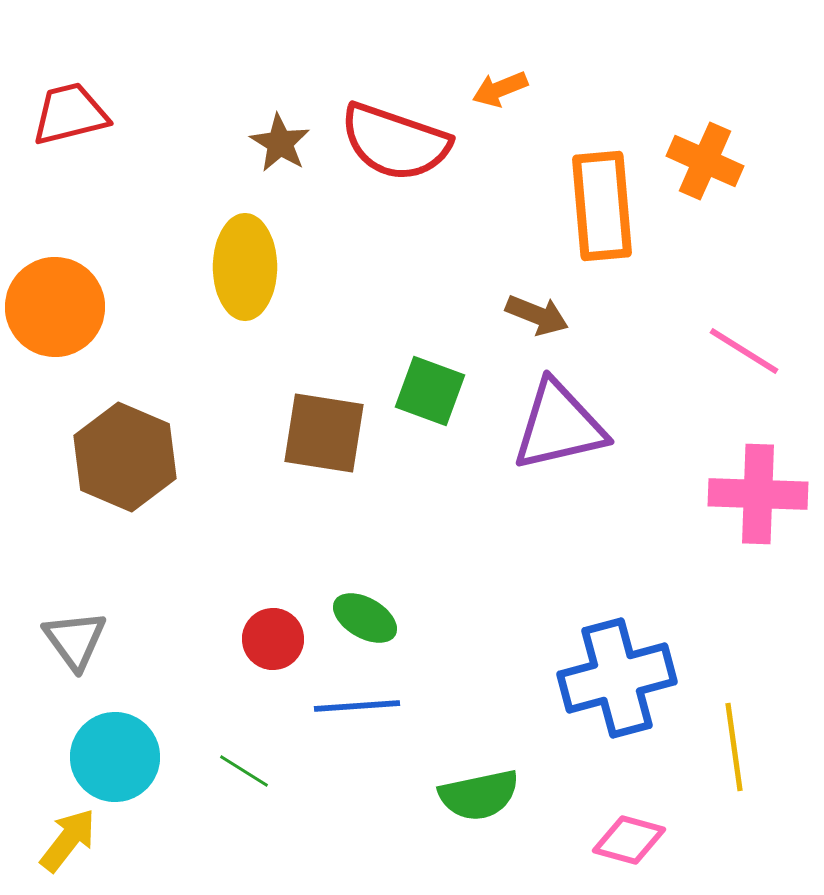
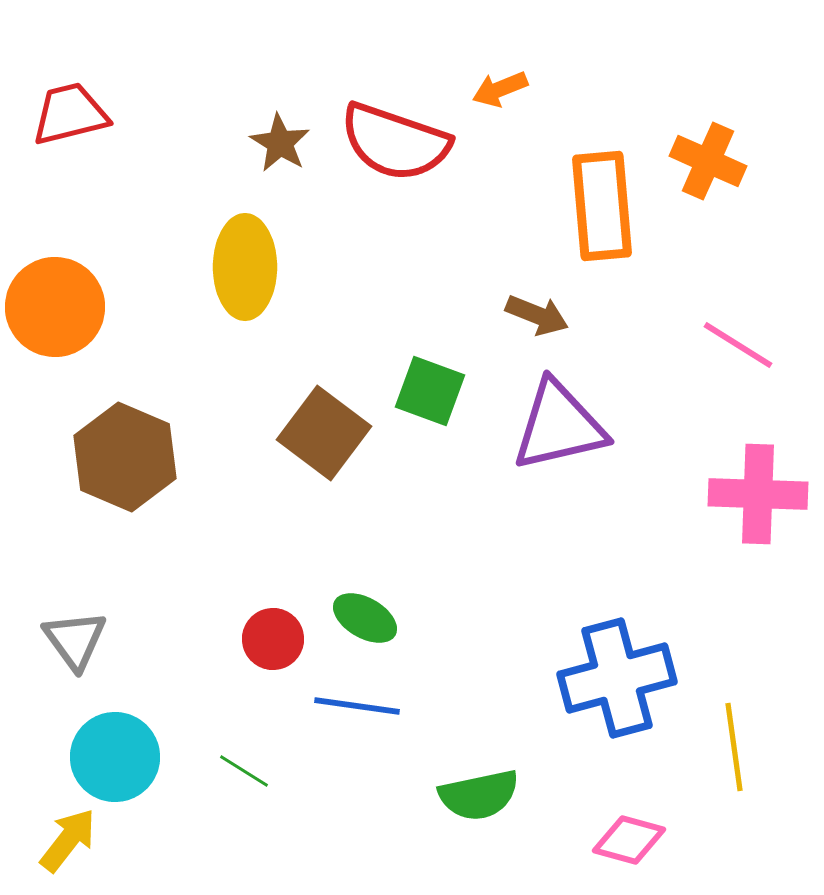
orange cross: moved 3 px right
pink line: moved 6 px left, 6 px up
brown square: rotated 28 degrees clockwise
blue line: rotated 12 degrees clockwise
